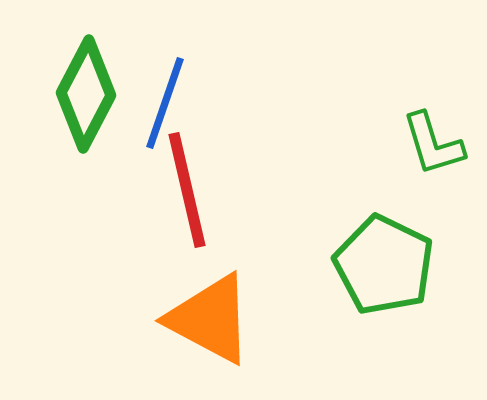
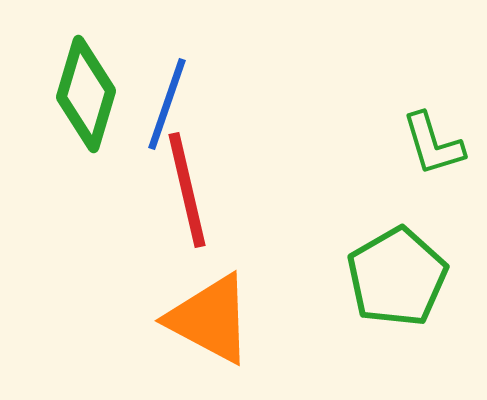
green diamond: rotated 11 degrees counterclockwise
blue line: moved 2 px right, 1 px down
green pentagon: moved 13 px right, 12 px down; rotated 16 degrees clockwise
